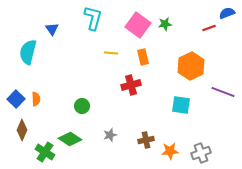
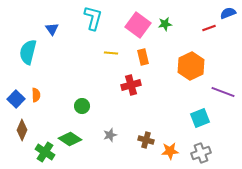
blue semicircle: moved 1 px right
orange semicircle: moved 4 px up
cyan square: moved 19 px right, 13 px down; rotated 30 degrees counterclockwise
brown cross: rotated 28 degrees clockwise
